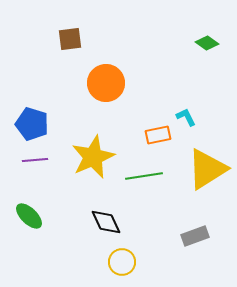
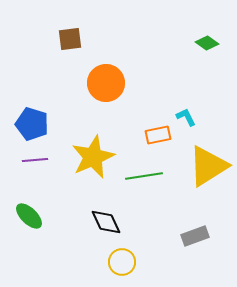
yellow triangle: moved 1 px right, 3 px up
